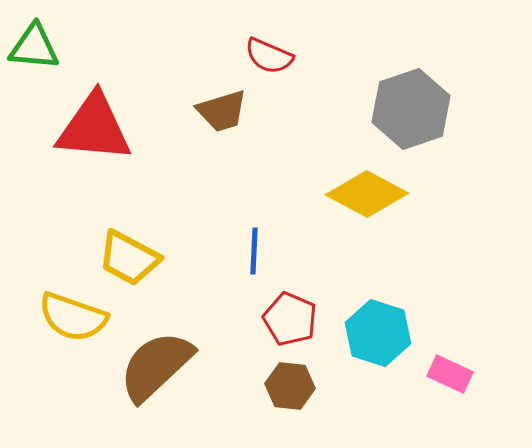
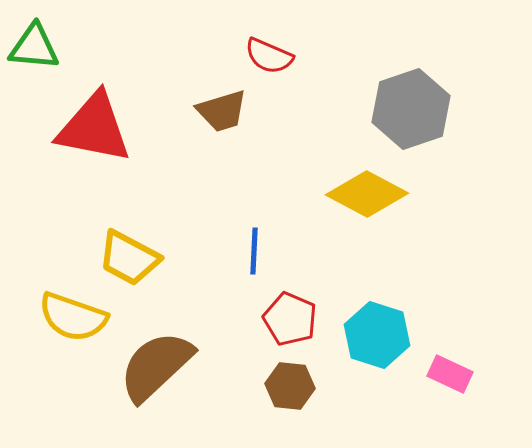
red triangle: rotated 6 degrees clockwise
cyan hexagon: moved 1 px left, 2 px down
